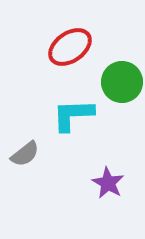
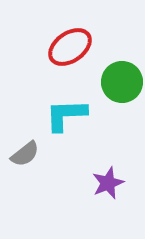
cyan L-shape: moved 7 px left
purple star: rotated 20 degrees clockwise
